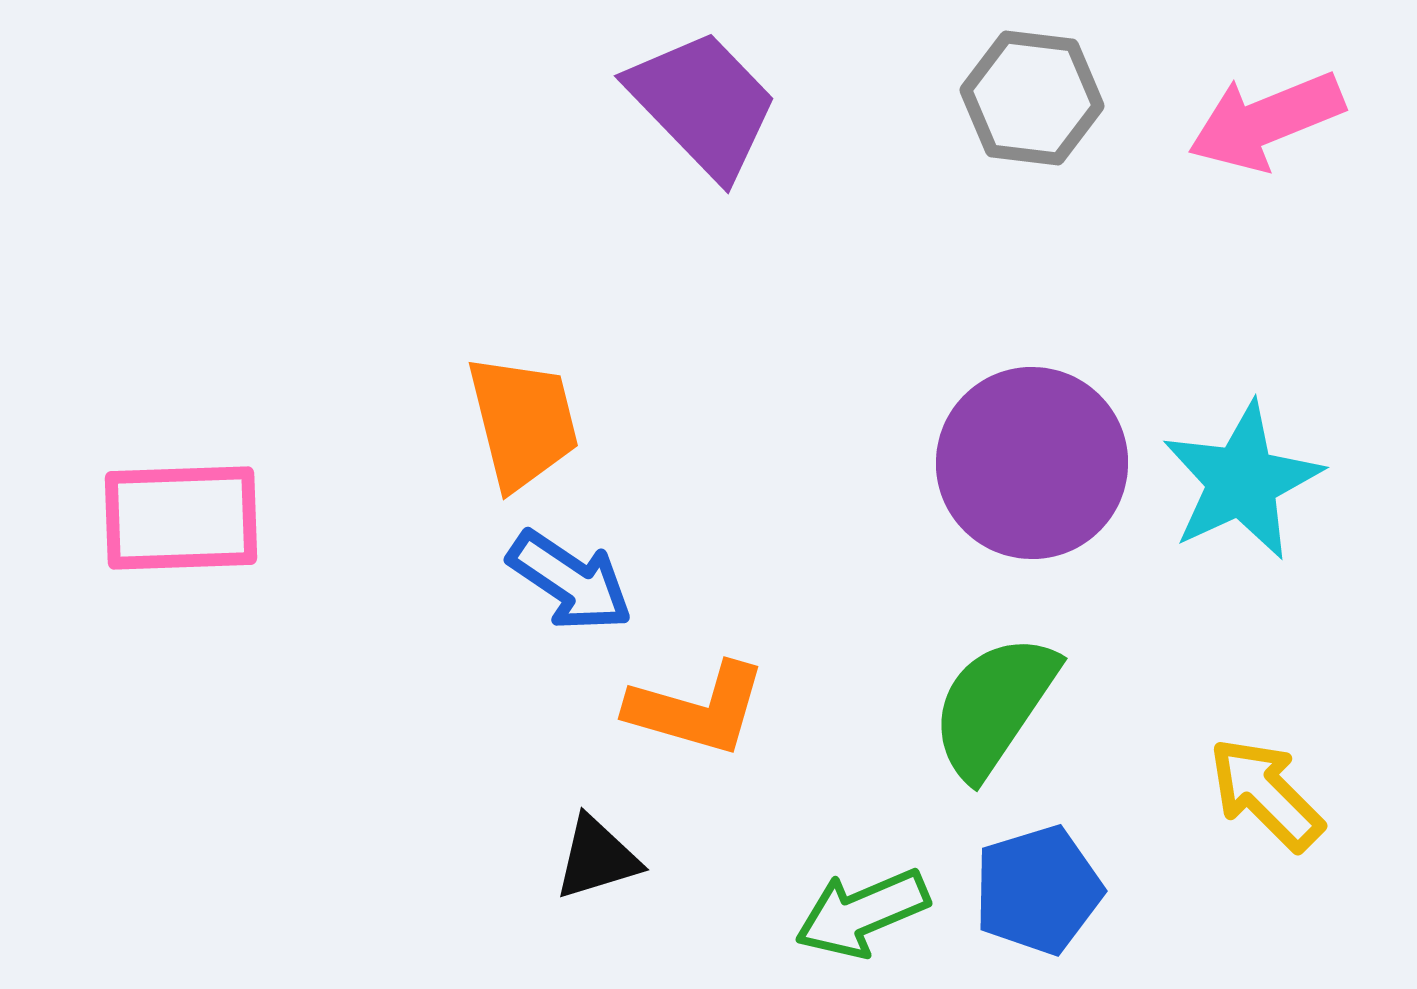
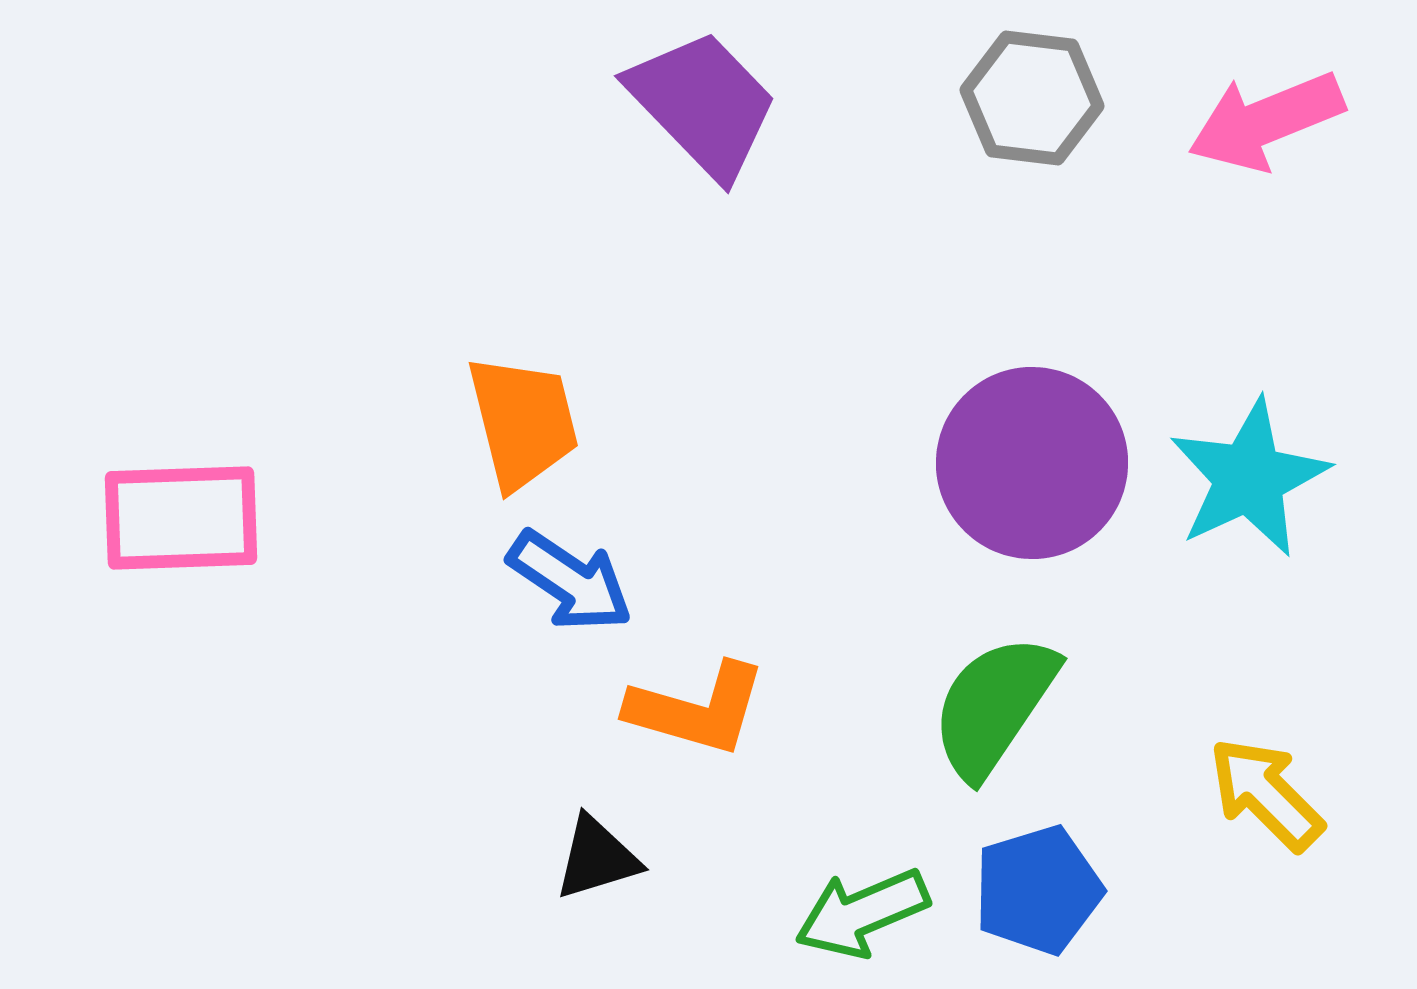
cyan star: moved 7 px right, 3 px up
